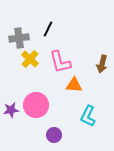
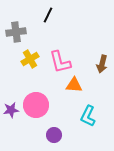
black line: moved 14 px up
gray cross: moved 3 px left, 6 px up
yellow cross: rotated 18 degrees clockwise
